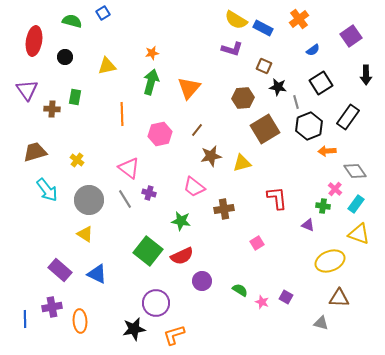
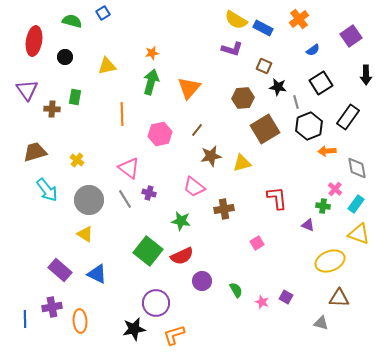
gray diamond at (355, 171): moved 2 px right, 3 px up; rotated 25 degrees clockwise
green semicircle at (240, 290): moved 4 px left; rotated 28 degrees clockwise
